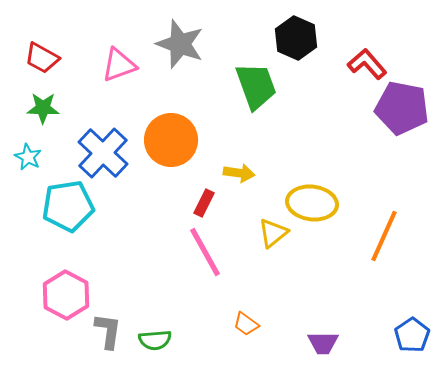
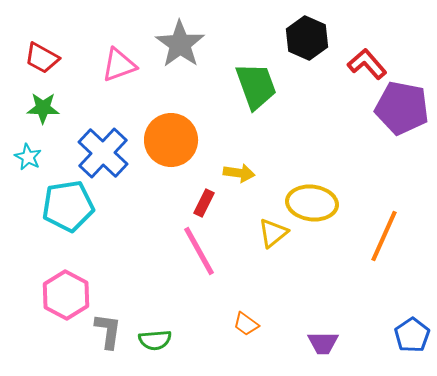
black hexagon: moved 11 px right
gray star: rotated 15 degrees clockwise
pink line: moved 6 px left, 1 px up
